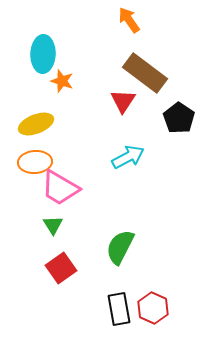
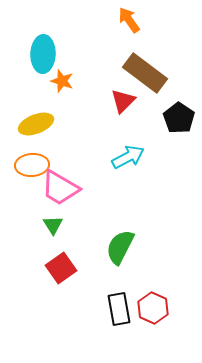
red triangle: rotated 12 degrees clockwise
orange ellipse: moved 3 px left, 3 px down
